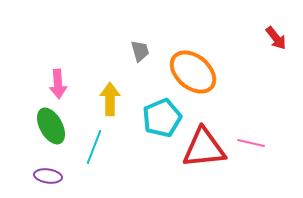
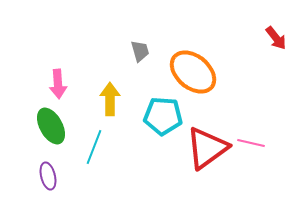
cyan pentagon: moved 1 px right, 2 px up; rotated 27 degrees clockwise
red triangle: moved 3 px right; rotated 30 degrees counterclockwise
purple ellipse: rotated 68 degrees clockwise
